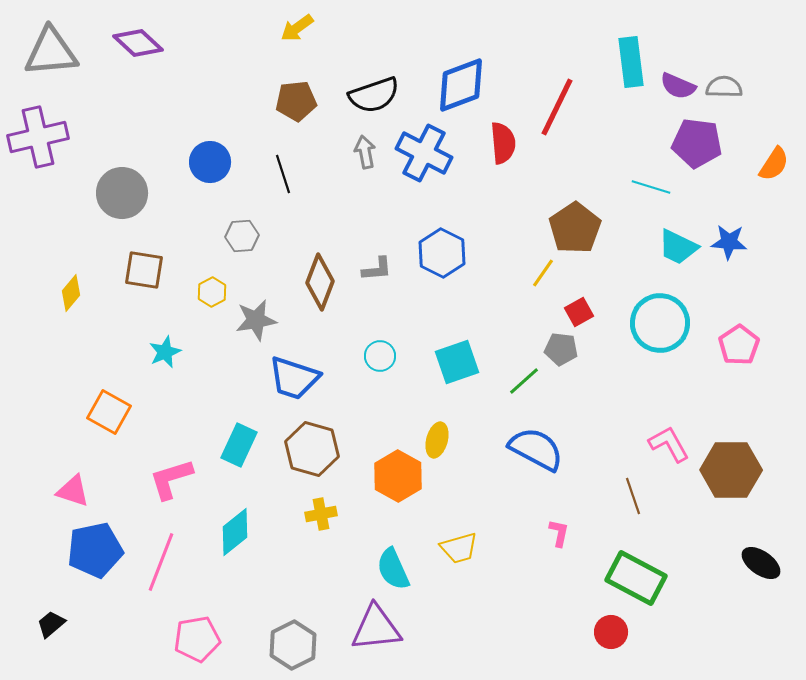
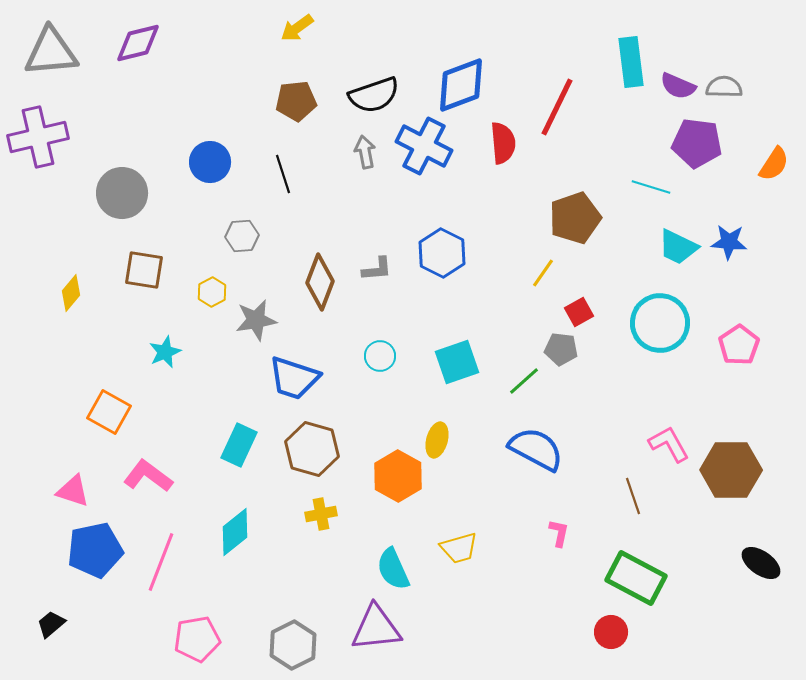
purple diamond at (138, 43): rotated 57 degrees counterclockwise
blue cross at (424, 153): moved 7 px up
brown pentagon at (575, 228): moved 10 px up; rotated 15 degrees clockwise
pink L-shape at (171, 479): moved 23 px left, 3 px up; rotated 54 degrees clockwise
